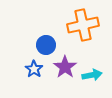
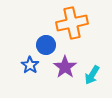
orange cross: moved 11 px left, 2 px up
blue star: moved 4 px left, 4 px up
cyan arrow: rotated 132 degrees clockwise
